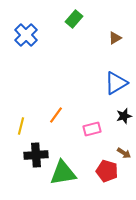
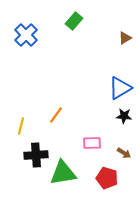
green rectangle: moved 2 px down
brown triangle: moved 10 px right
blue triangle: moved 4 px right, 5 px down
black star: rotated 21 degrees clockwise
pink rectangle: moved 14 px down; rotated 12 degrees clockwise
red pentagon: moved 7 px down
